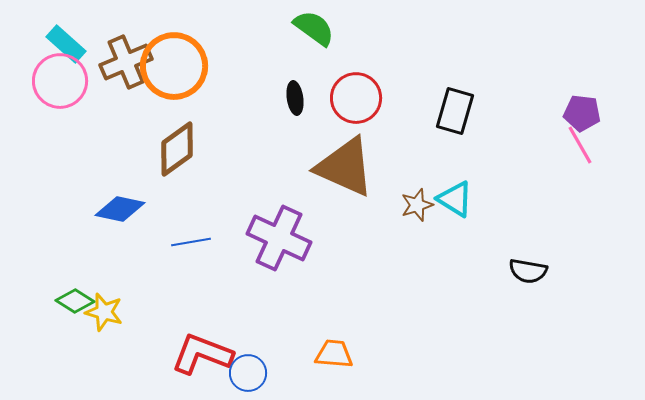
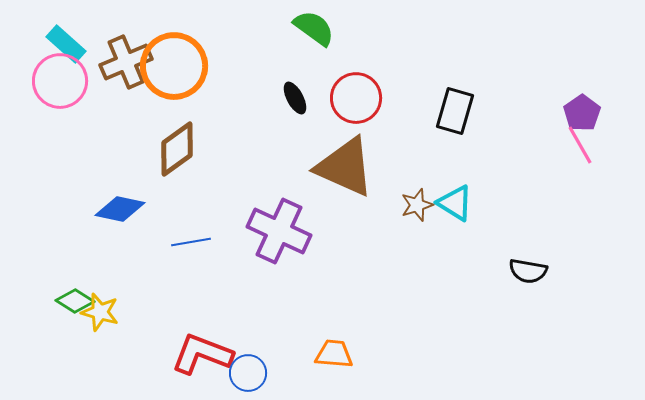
black ellipse: rotated 20 degrees counterclockwise
purple pentagon: rotated 30 degrees clockwise
cyan triangle: moved 4 px down
purple cross: moved 7 px up
yellow star: moved 4 px left
